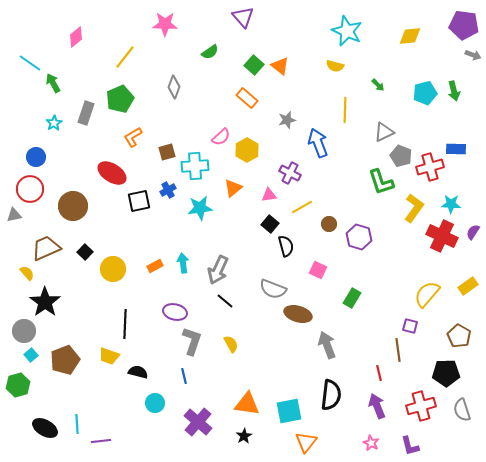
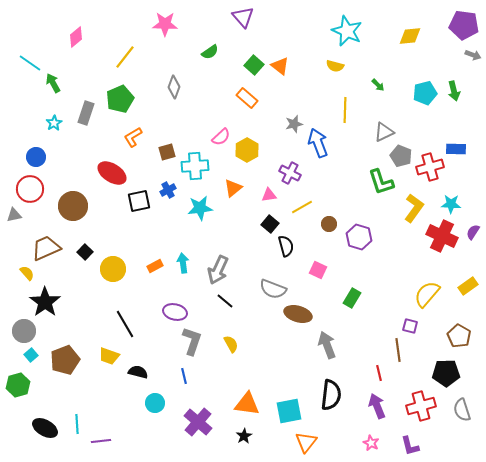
gray star at (287, 120): moved 7 px right, 4 px down
black line at (125, 324): rotated 32 degrees counterclockwise
